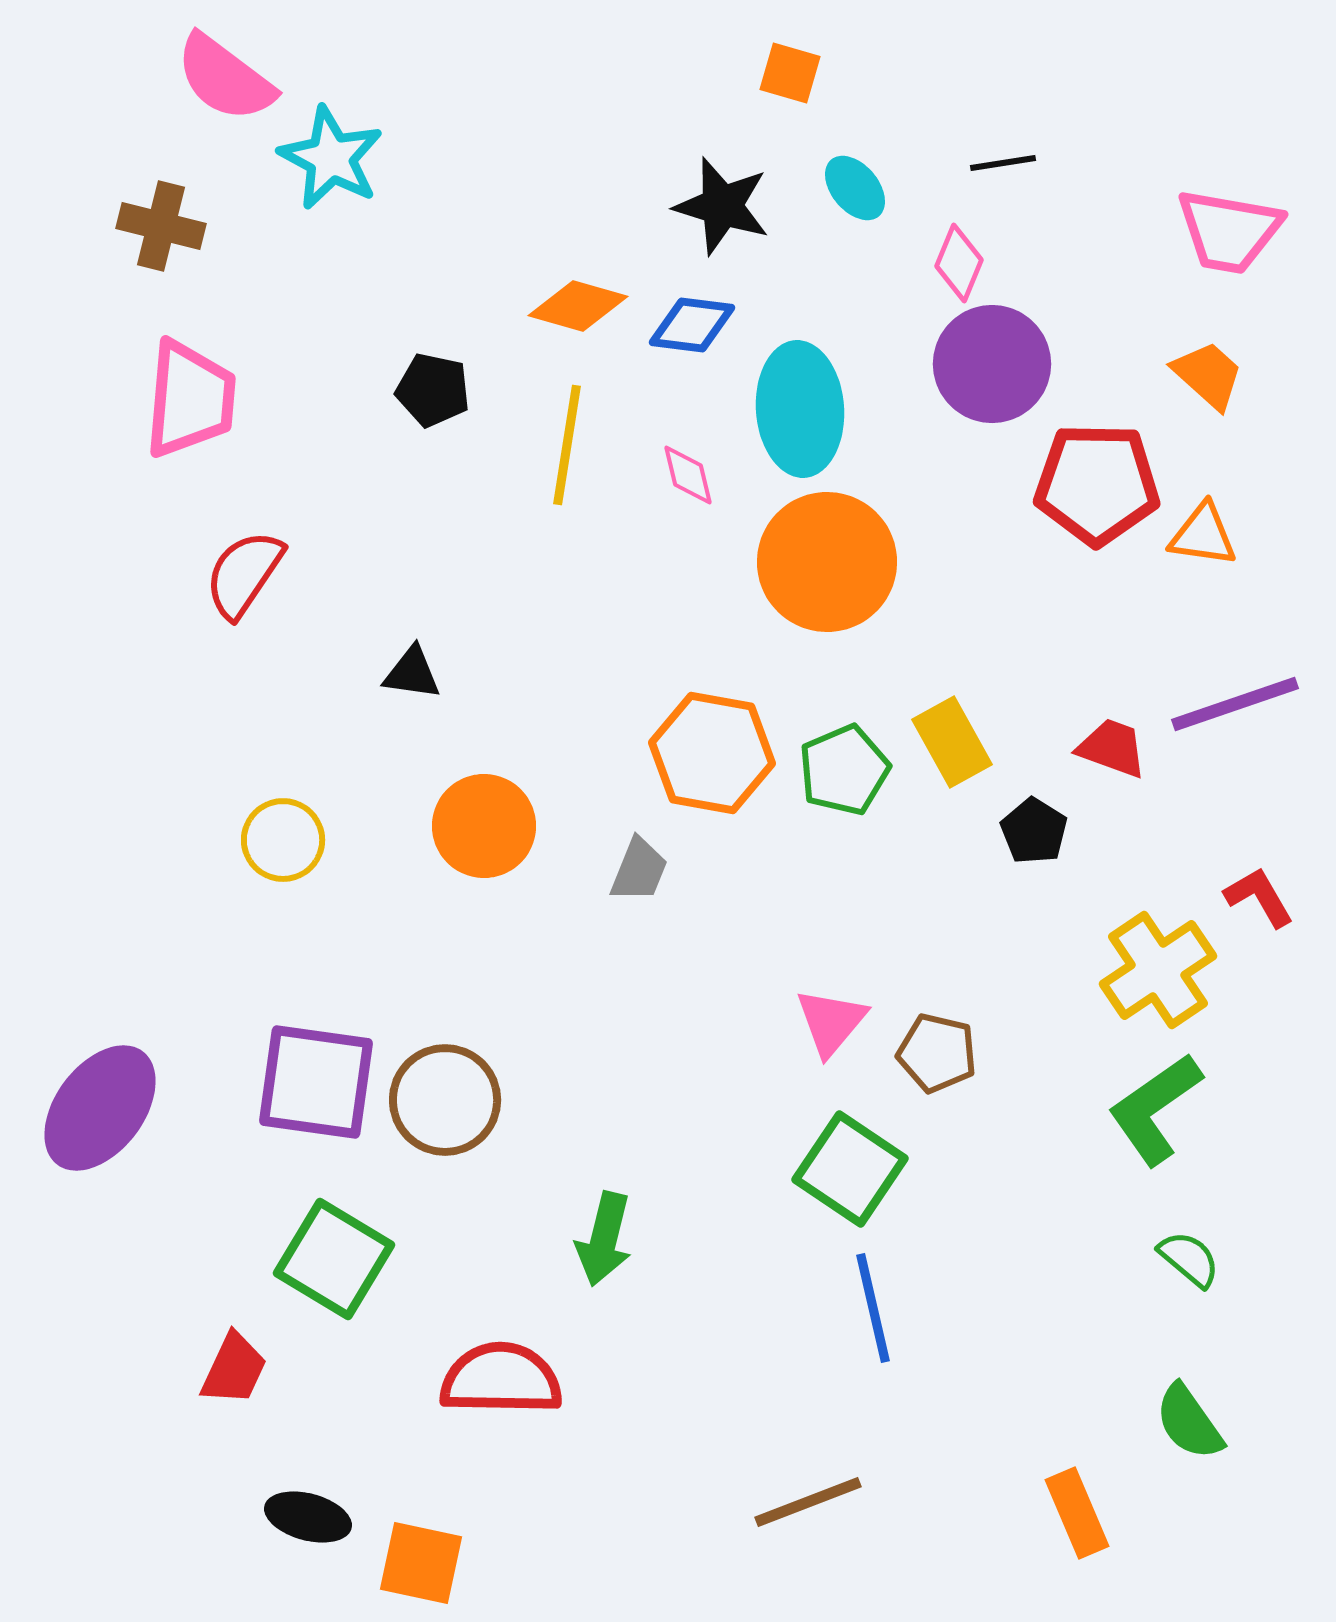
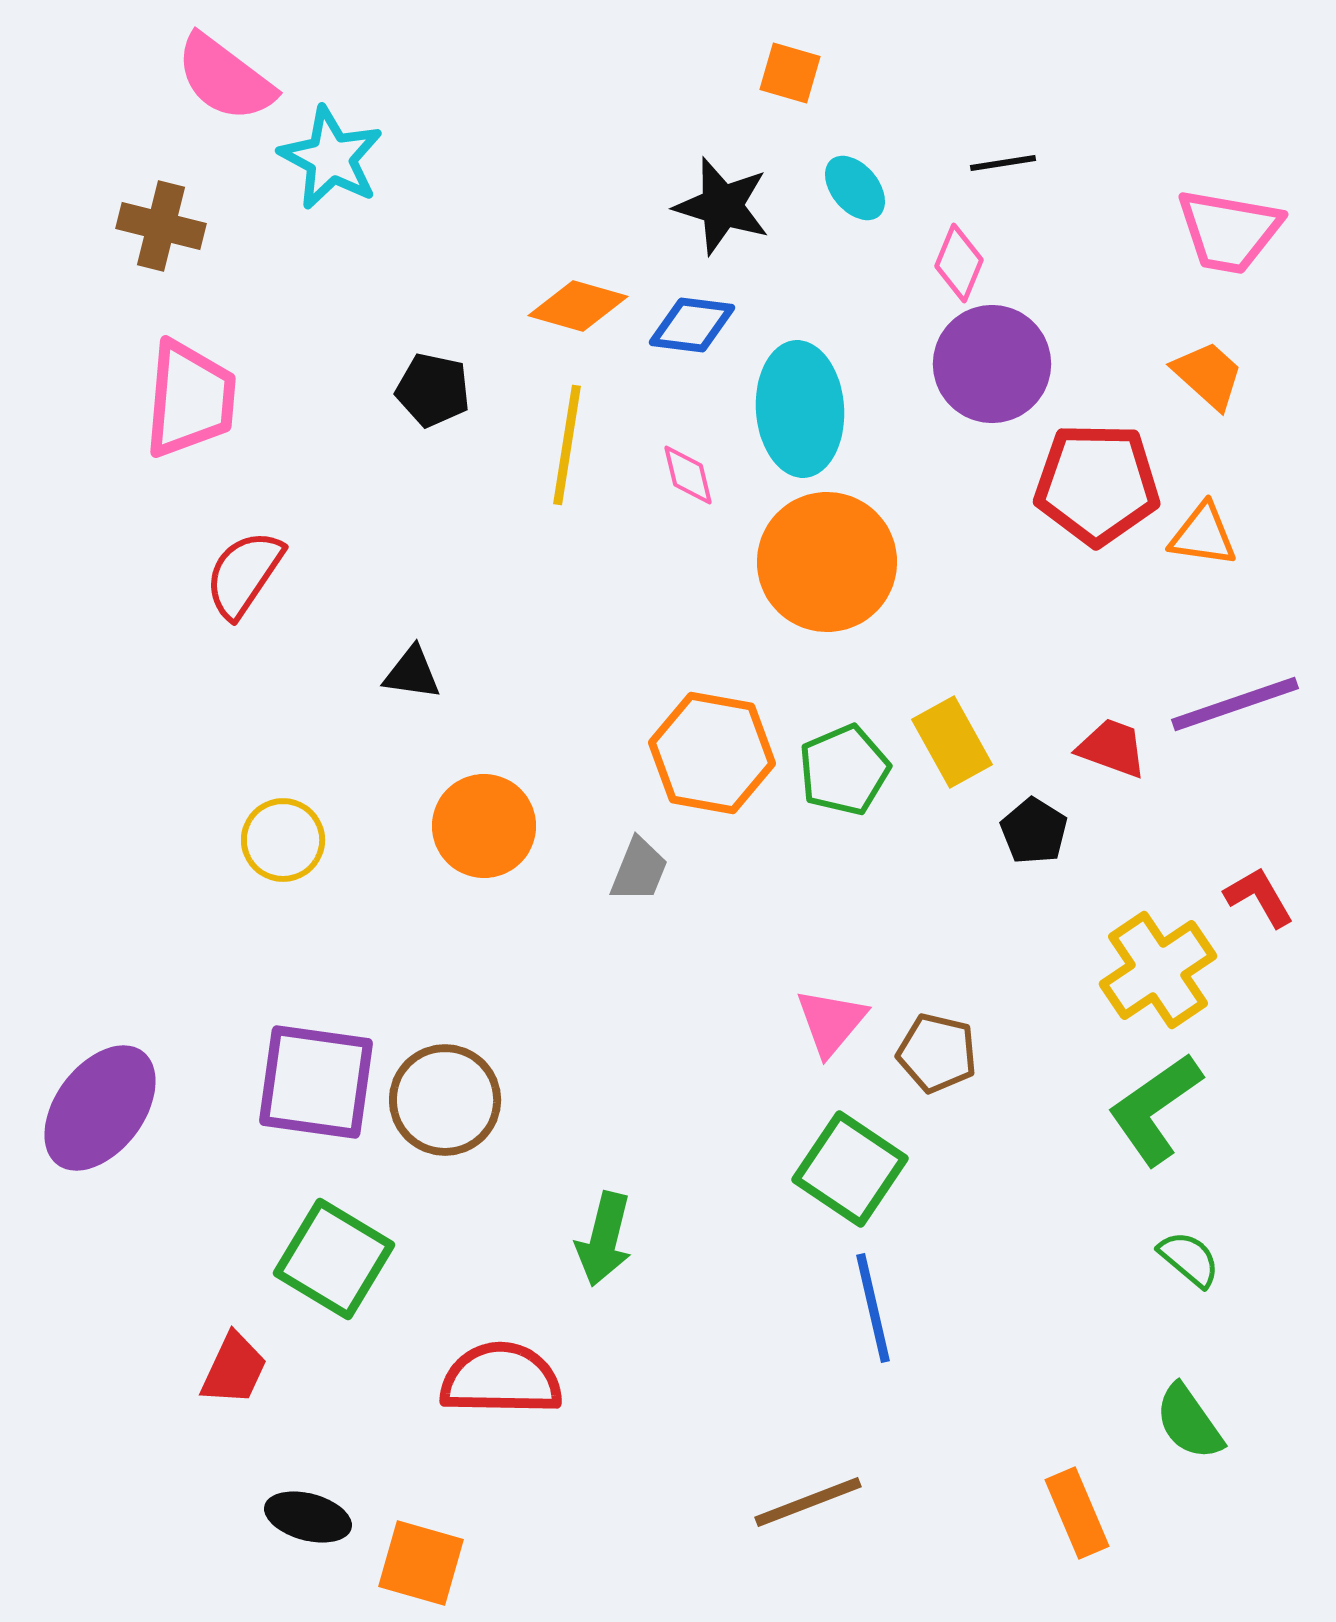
orange square at (421, 1563): rotated 4 degrees clockwise
